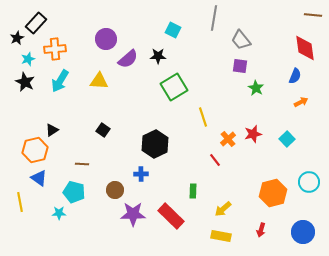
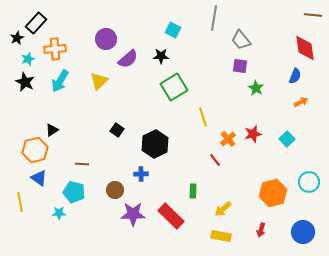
black star at (158, 56): moved 3 px right
yellow triangle at (99, 81): rotated 48 degrees counterclockwise
black square at (103, 130): moved 14 px right
